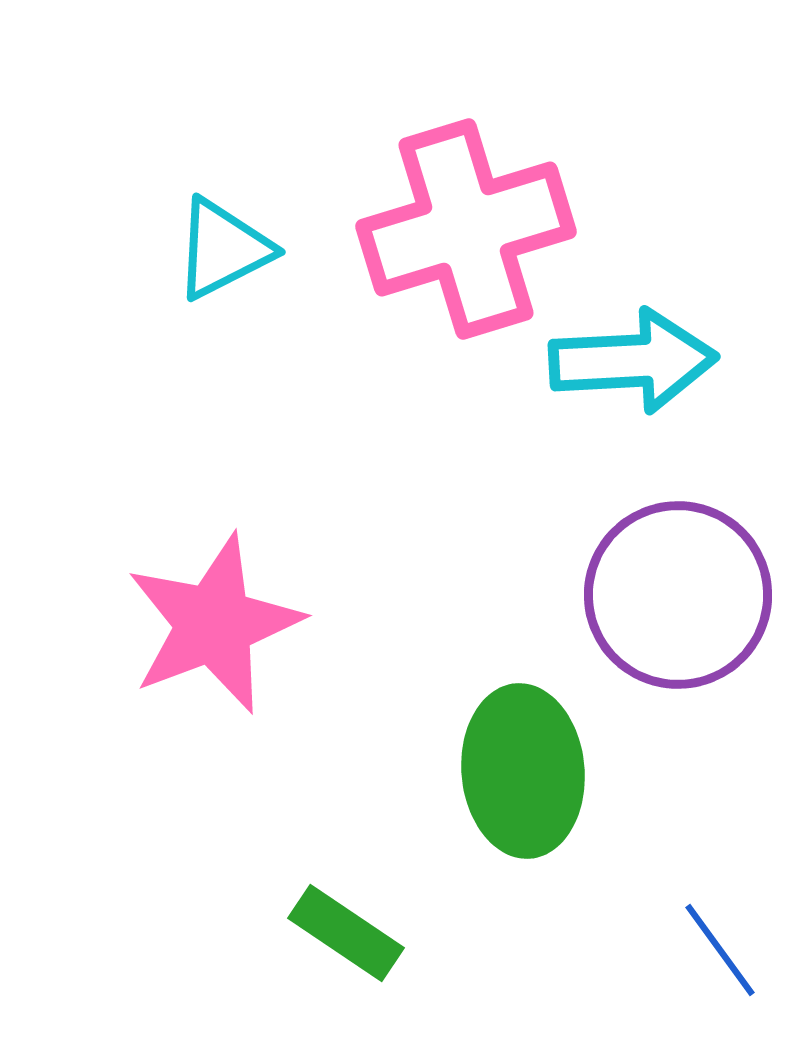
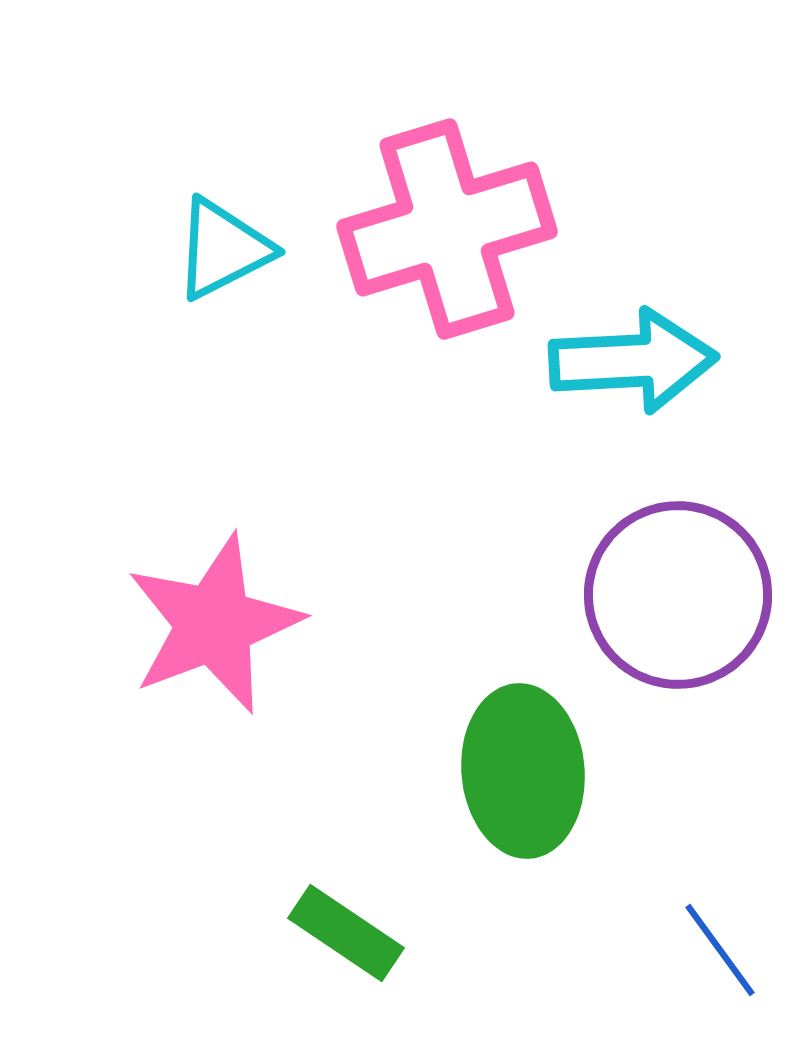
pink cross: moved 19 px left
